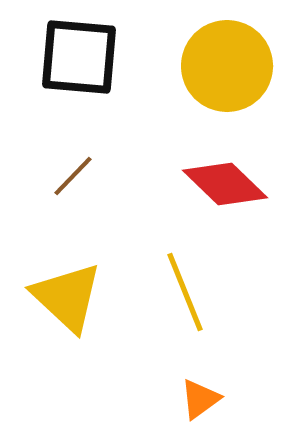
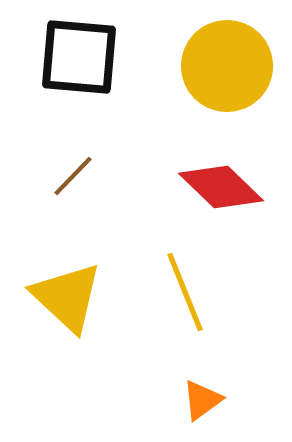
red diamond: moved 4 px left, 3 px down
orange triangle: moved 2 px right, 1 px down
